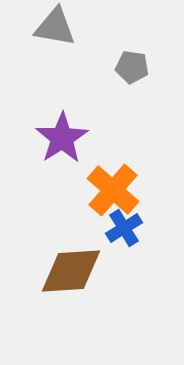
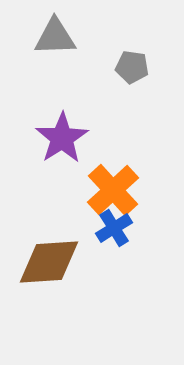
gray triangle: moved 10 px down; rotated 12 degrees counterclockwise
orange cross: rotated 6 degrees clockwise
blue cross: moved 10 px left
brown diamond: moved 22 px left, 9 px up
